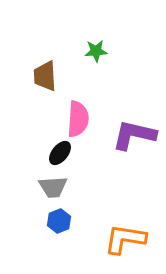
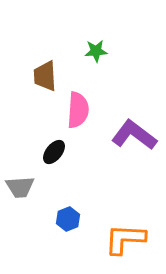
pink semicircle: moved 9 px up
purple L-shape: rotated 24 degrees clockwise
black ellipse: moved 6 px left, 1 px up
gray trapezoid: moved 33 px left
blue hexagon: moved 9 px right, 2 px up
orange L-shape: rotated 6 degrees counterclockwise
